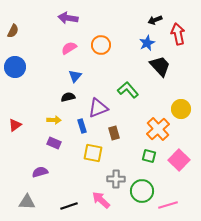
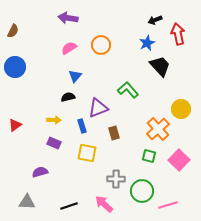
yellow square: moved 6 px left
pink arrow: moved 3 px right, 4 px down
